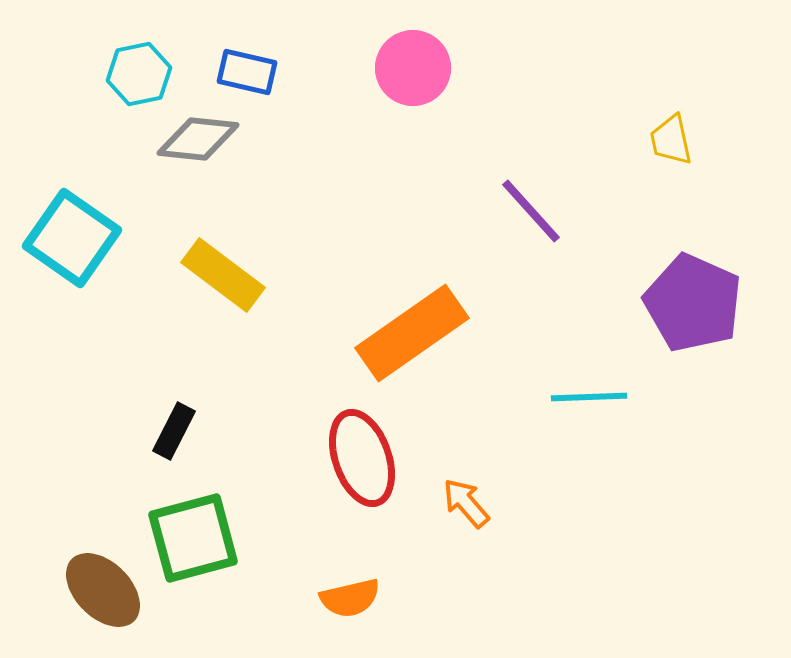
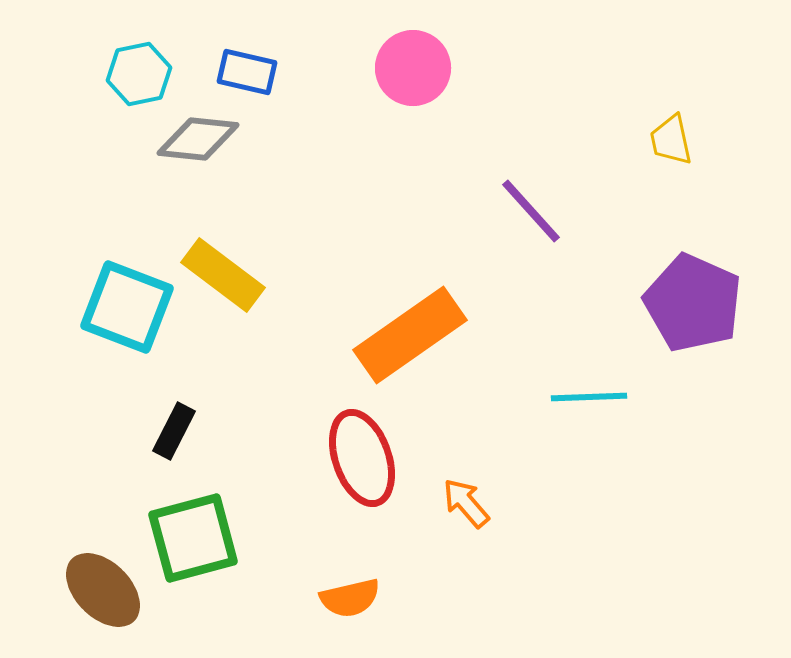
cyan square: moved 55 px right, 69 px down; rotated 14 degrees counterclockwise
orange rectangle: moved 2 px left, 2 px down
